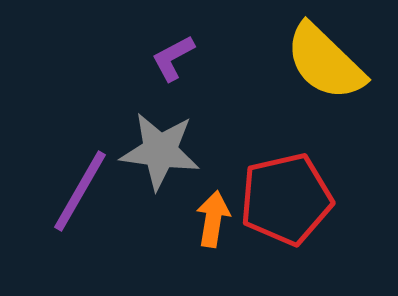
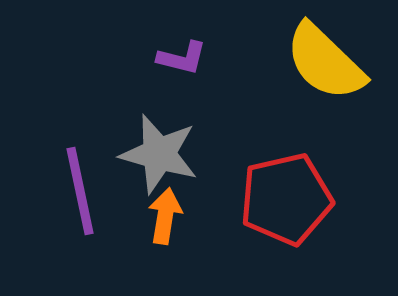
purple L-shape: moved 9 px right; rotated 138 degrees counterclockwise
gray star: moved 1 px left, 3 px down; rotated 8 degrees clockwise
purple line: rotated 42 degrees counterclockwise
orange arrow: moved 48 px left, 3 px up
